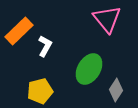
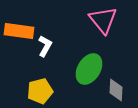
pink triangle: moved 4 px left, 1 px down
orange rectangle: rotated 52 degrees clockwise
gray diamond: rotated 30 degrees counterclockwise
